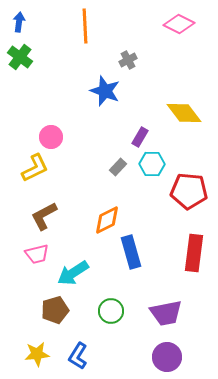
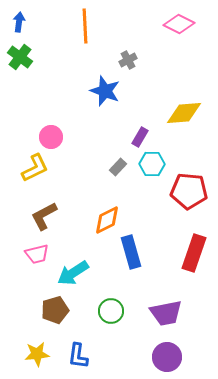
yellow diamond: rotated 57 degrees counterclockwise
red rectangle: rotated 12 degrees clockwise
blue L-shape: rotated 24 degrees counterclockwise
